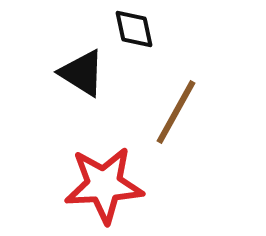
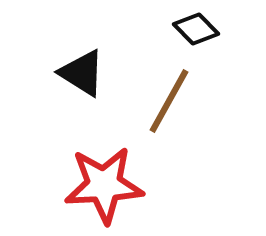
black diamond: moved 62 px right; rotated 33 degrees counterclockwise
brown line: moved 7 px left, 11 px up
